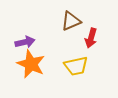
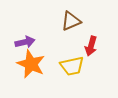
red arrow: moved 8 px down
yellow trapezoid: moved 4 px left
